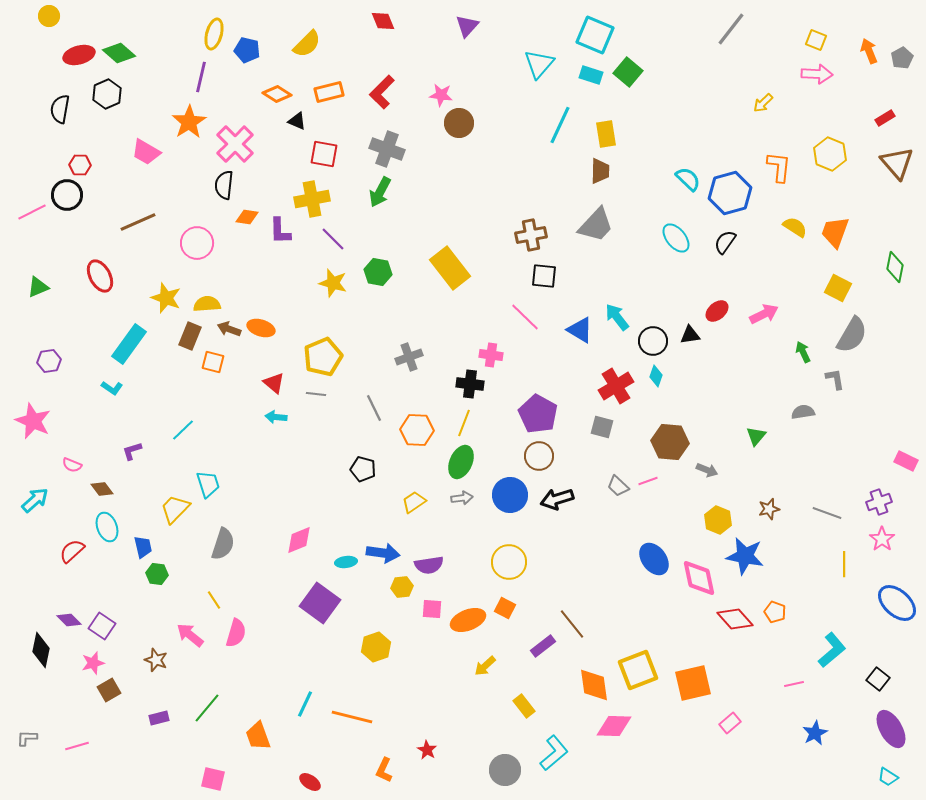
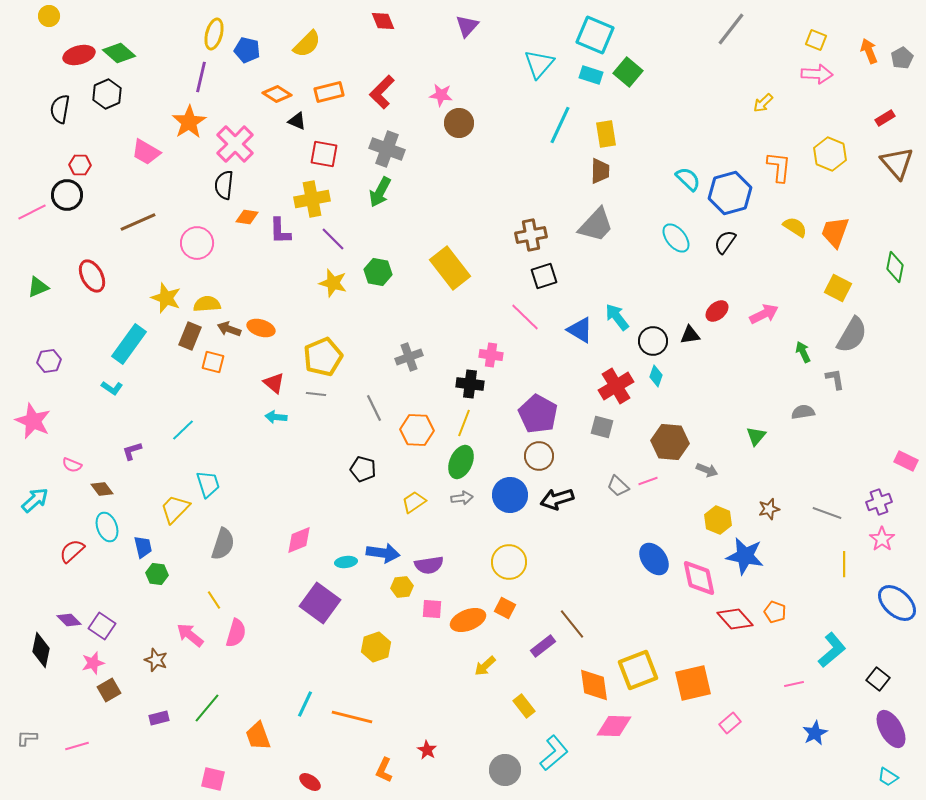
red ellipse at (100, 276): moved 8 px left
black square at (544, 276): rotated 24 degrees counterclockwise
